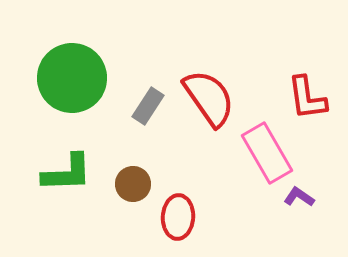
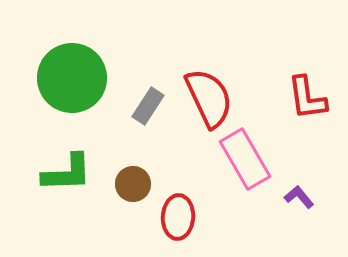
red semicircle: rotated 10 degrees clockwise
pink rectangle: moved 22 px left, 6 px down
purple L-shape: rotated 16 degrees clockwise
